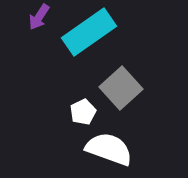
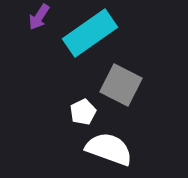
cyan rectangle: moved 1 px right, 1 px down
gray square: moved 3 px up; rotated 21 degrees counterclockwise
